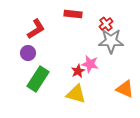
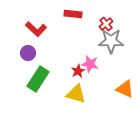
red L-shape: rotated 75 degrees clockwise
